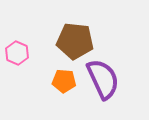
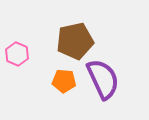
brown pentagon: rotated 18 degrees counterclockwise
pink hexagon: moved 1 px down
